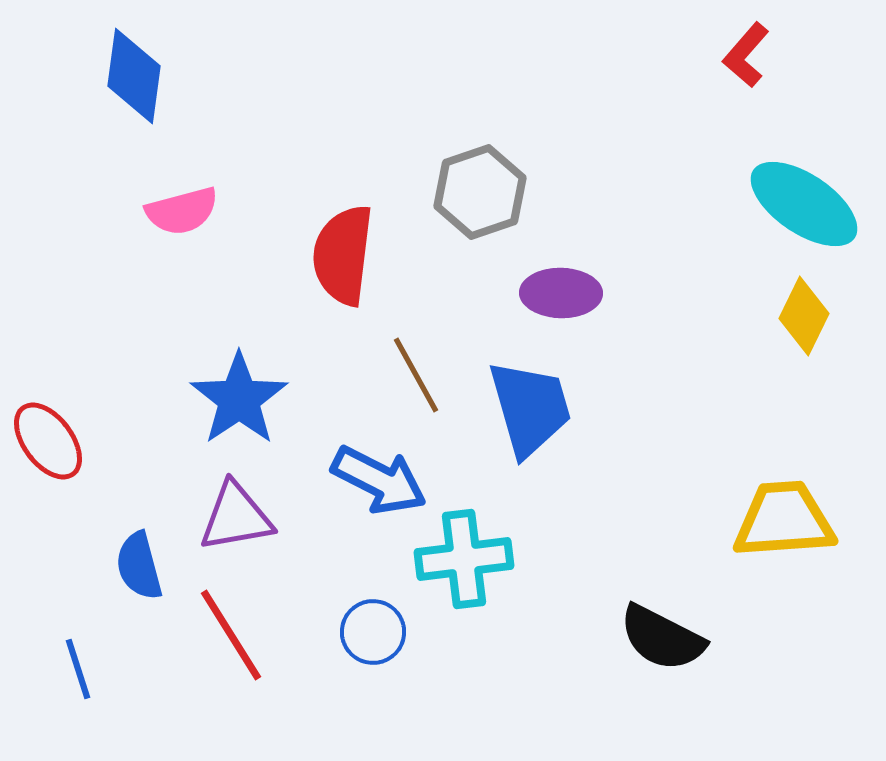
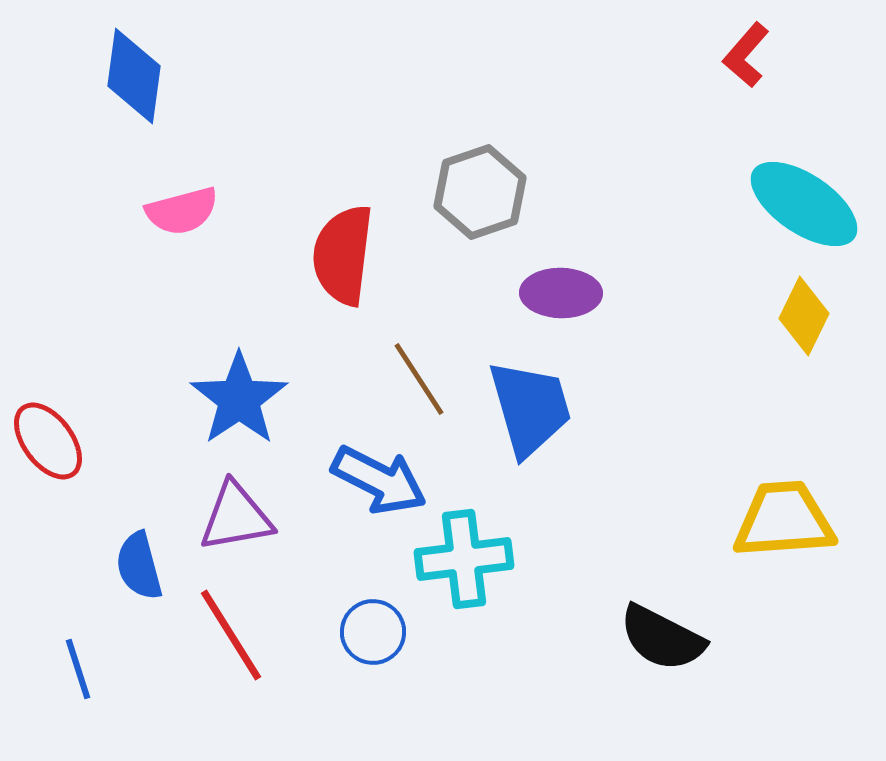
brown line: moved 3 px right, 4 px down; rotated 4 degrees counterclockwise
